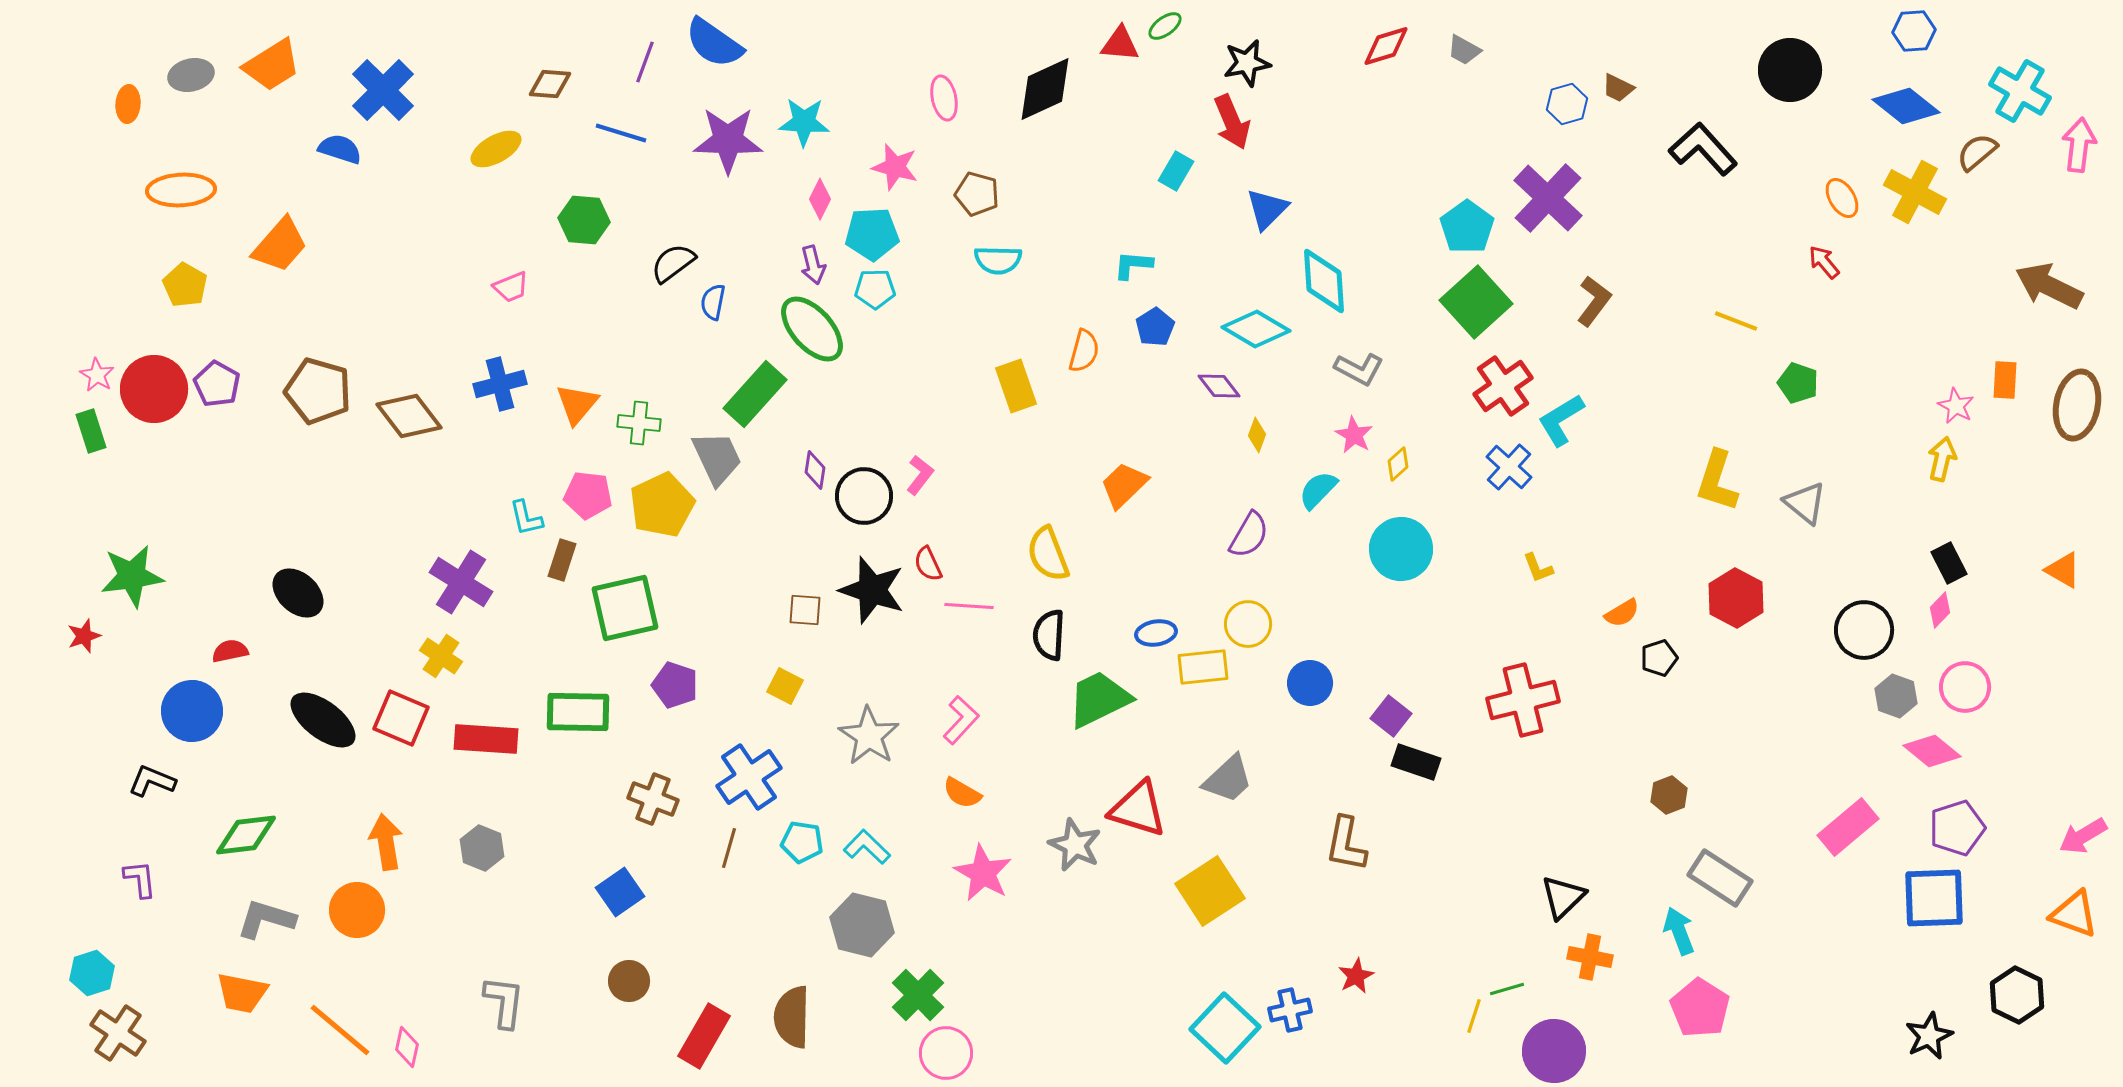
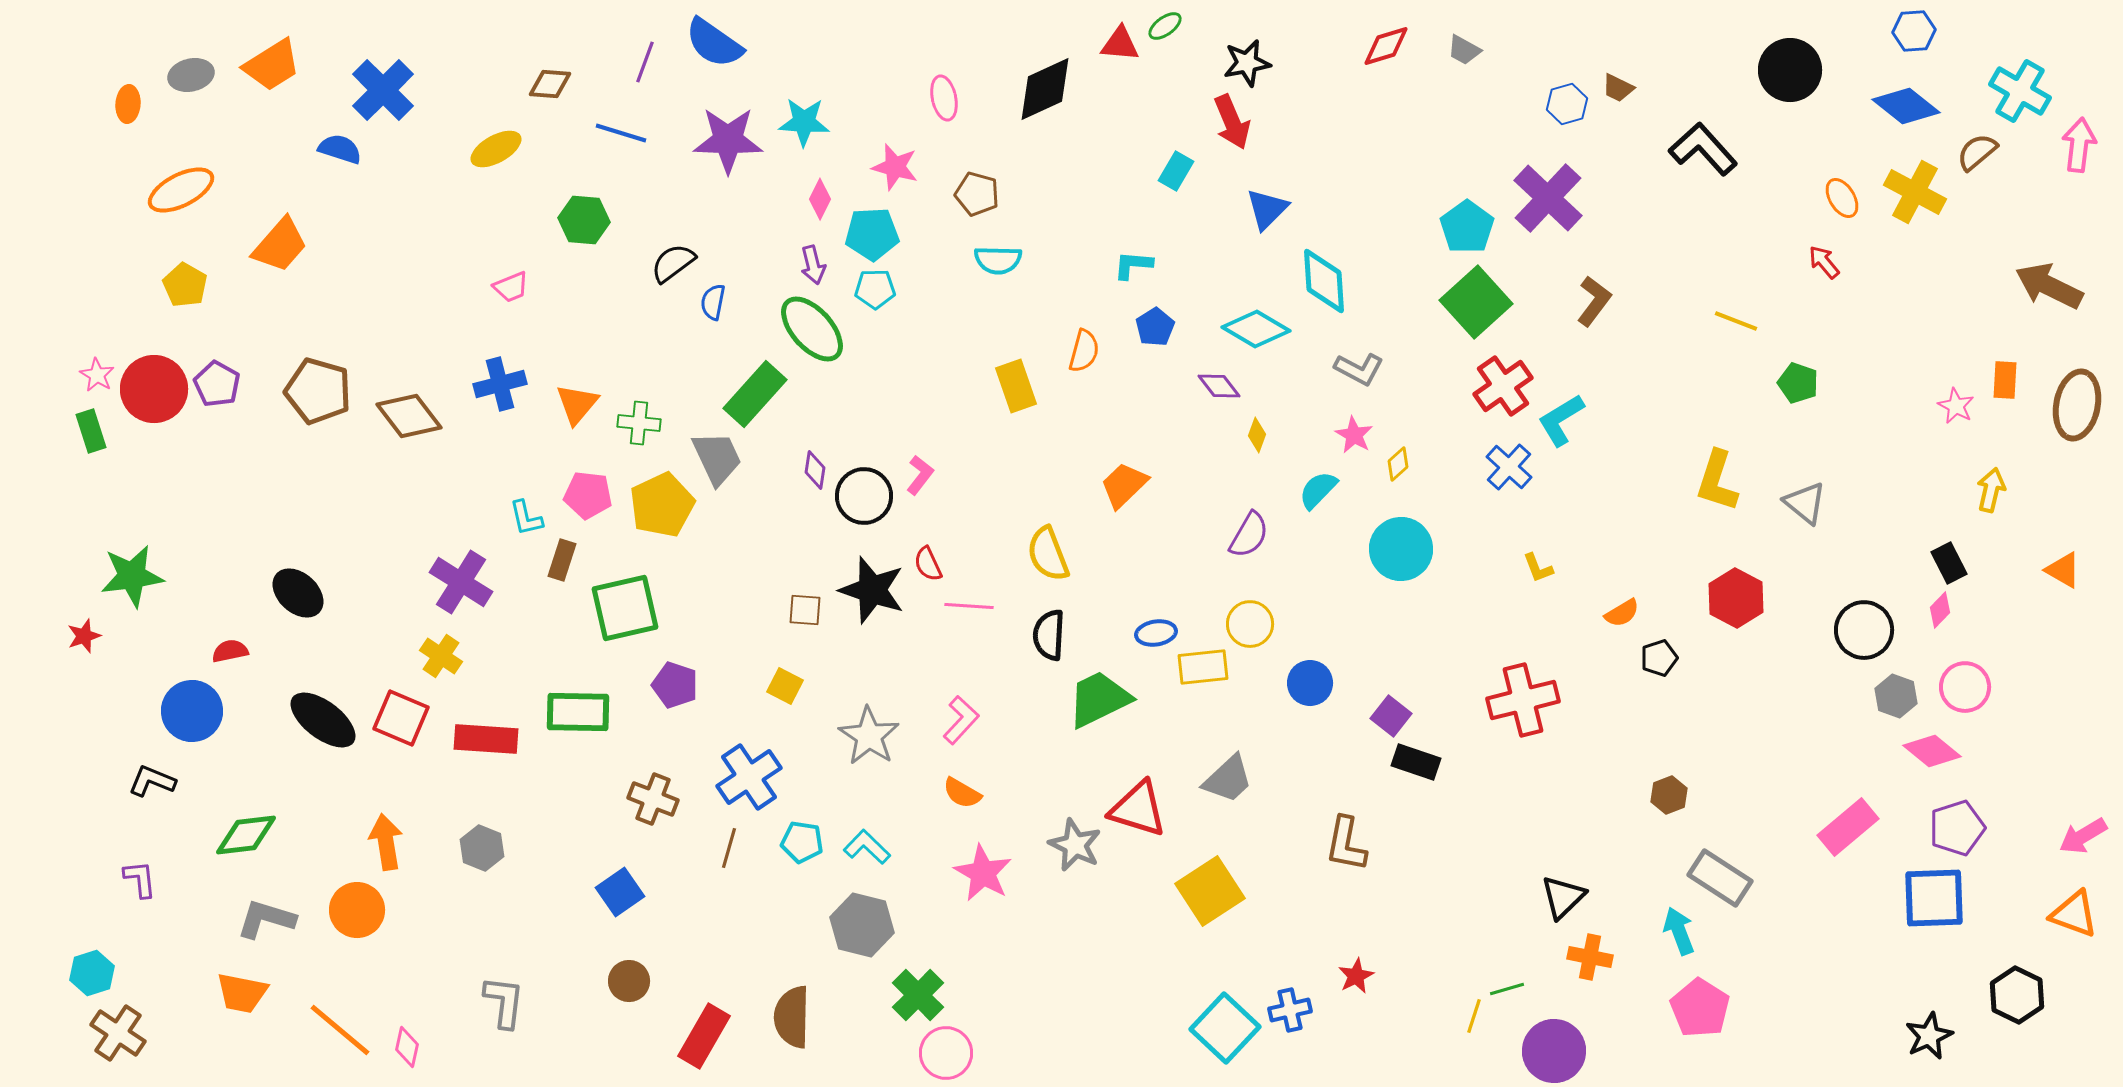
orange ellipse at (181, 190): rotated 24 degrees counterclockwise
yellow arrow at (1942, 459): moved 49 px right, 31 px down
yellow circle at (1248, 624): moved 2 px right
